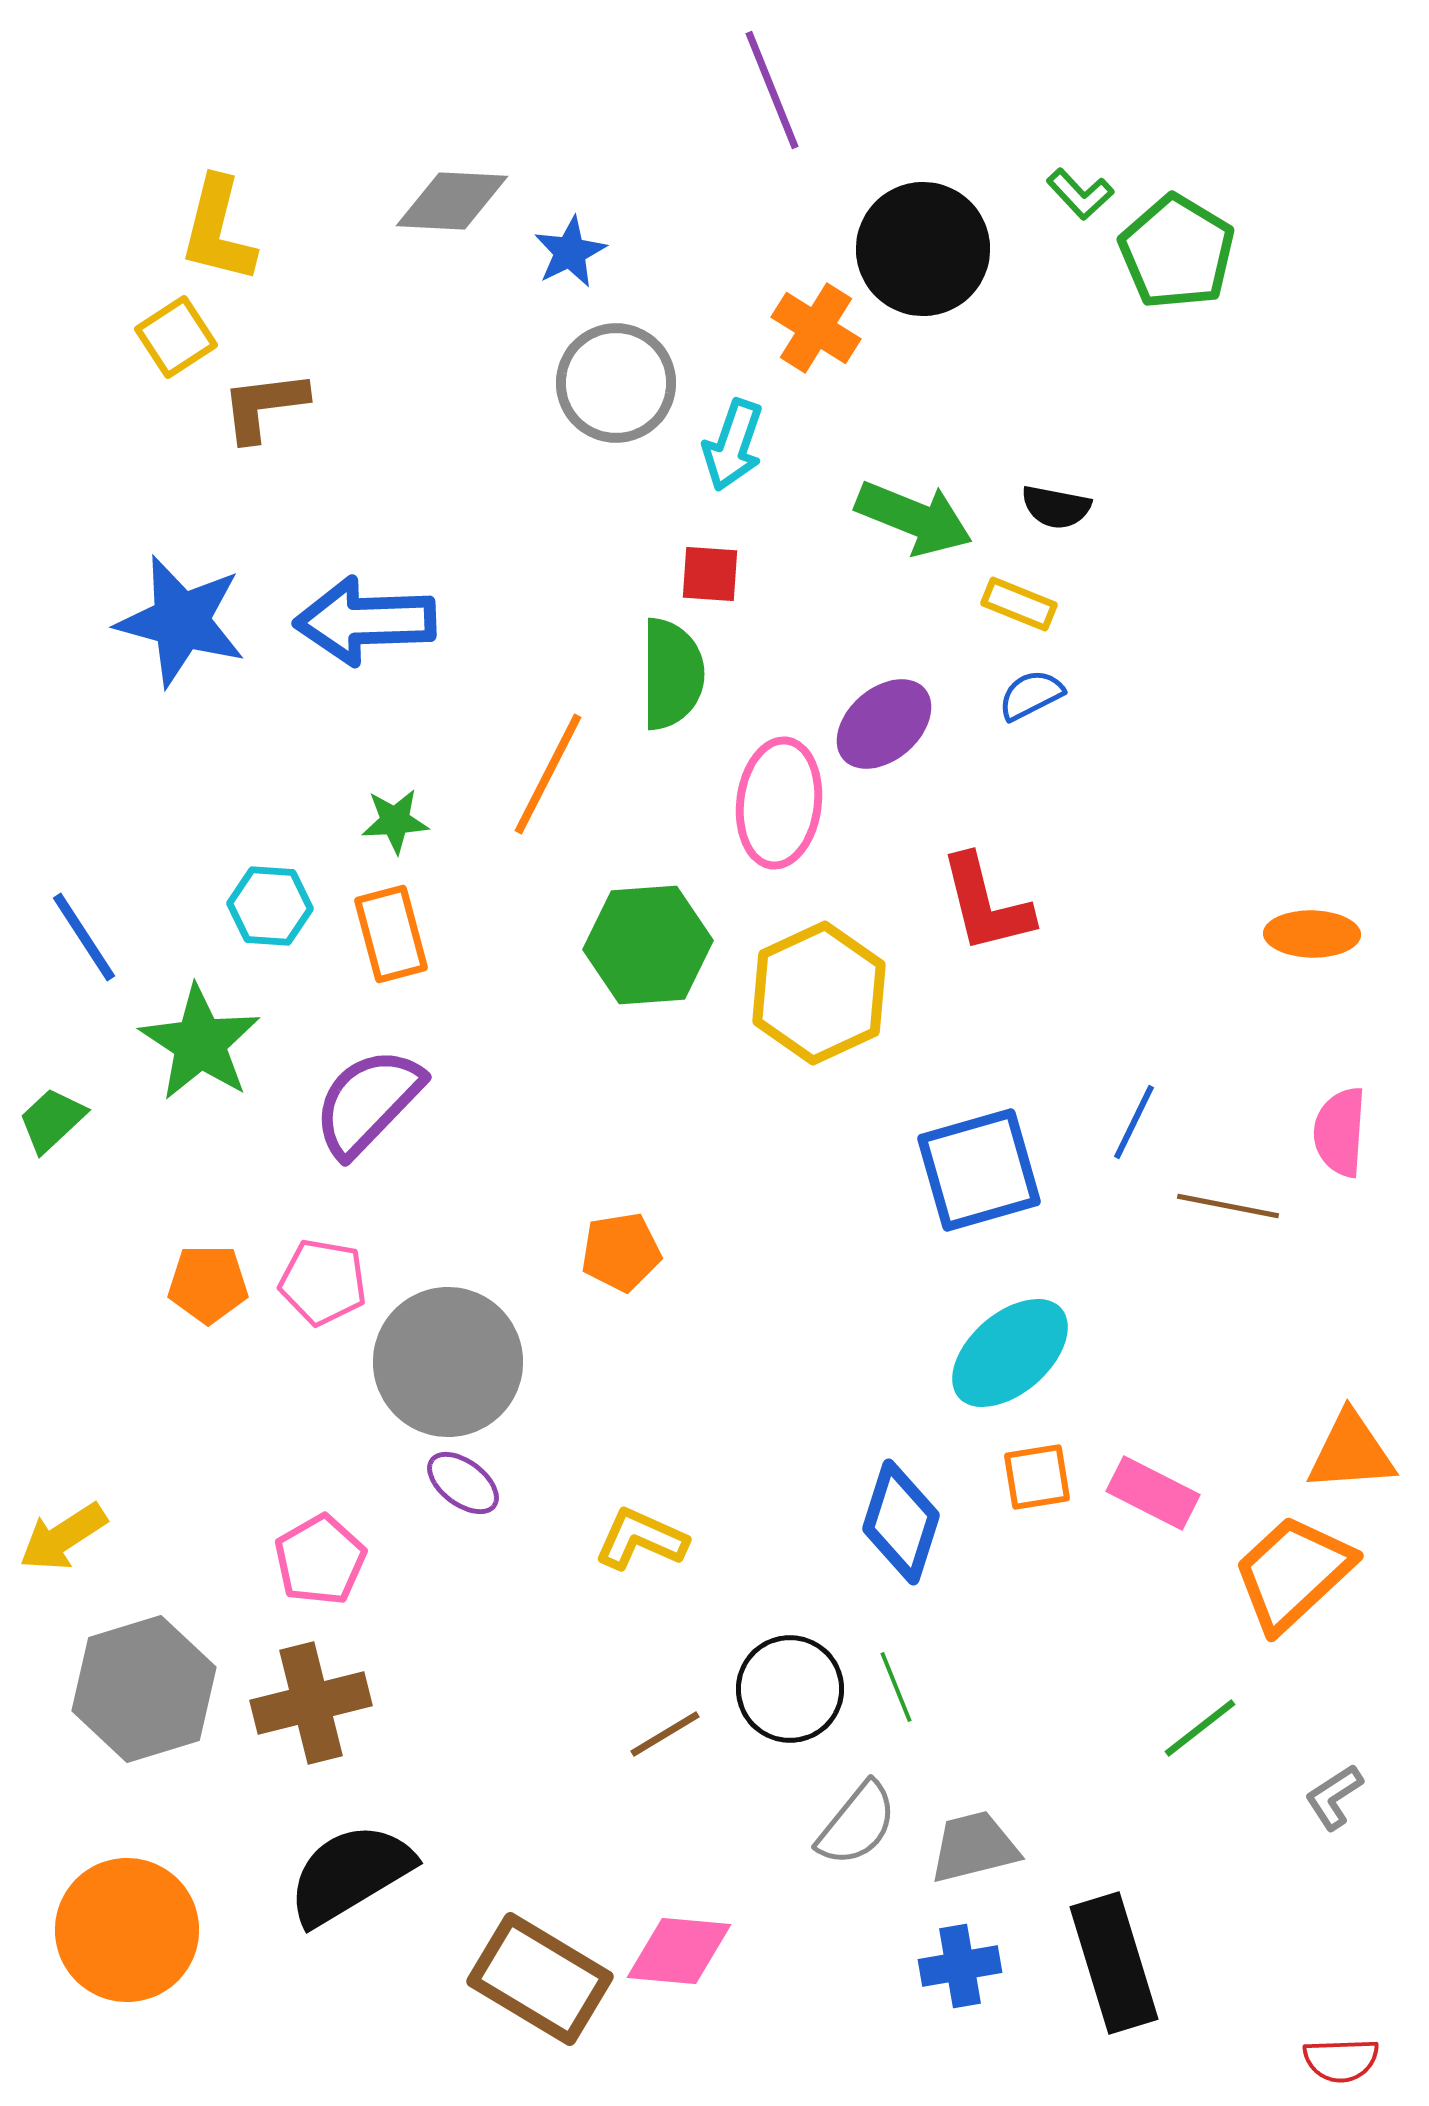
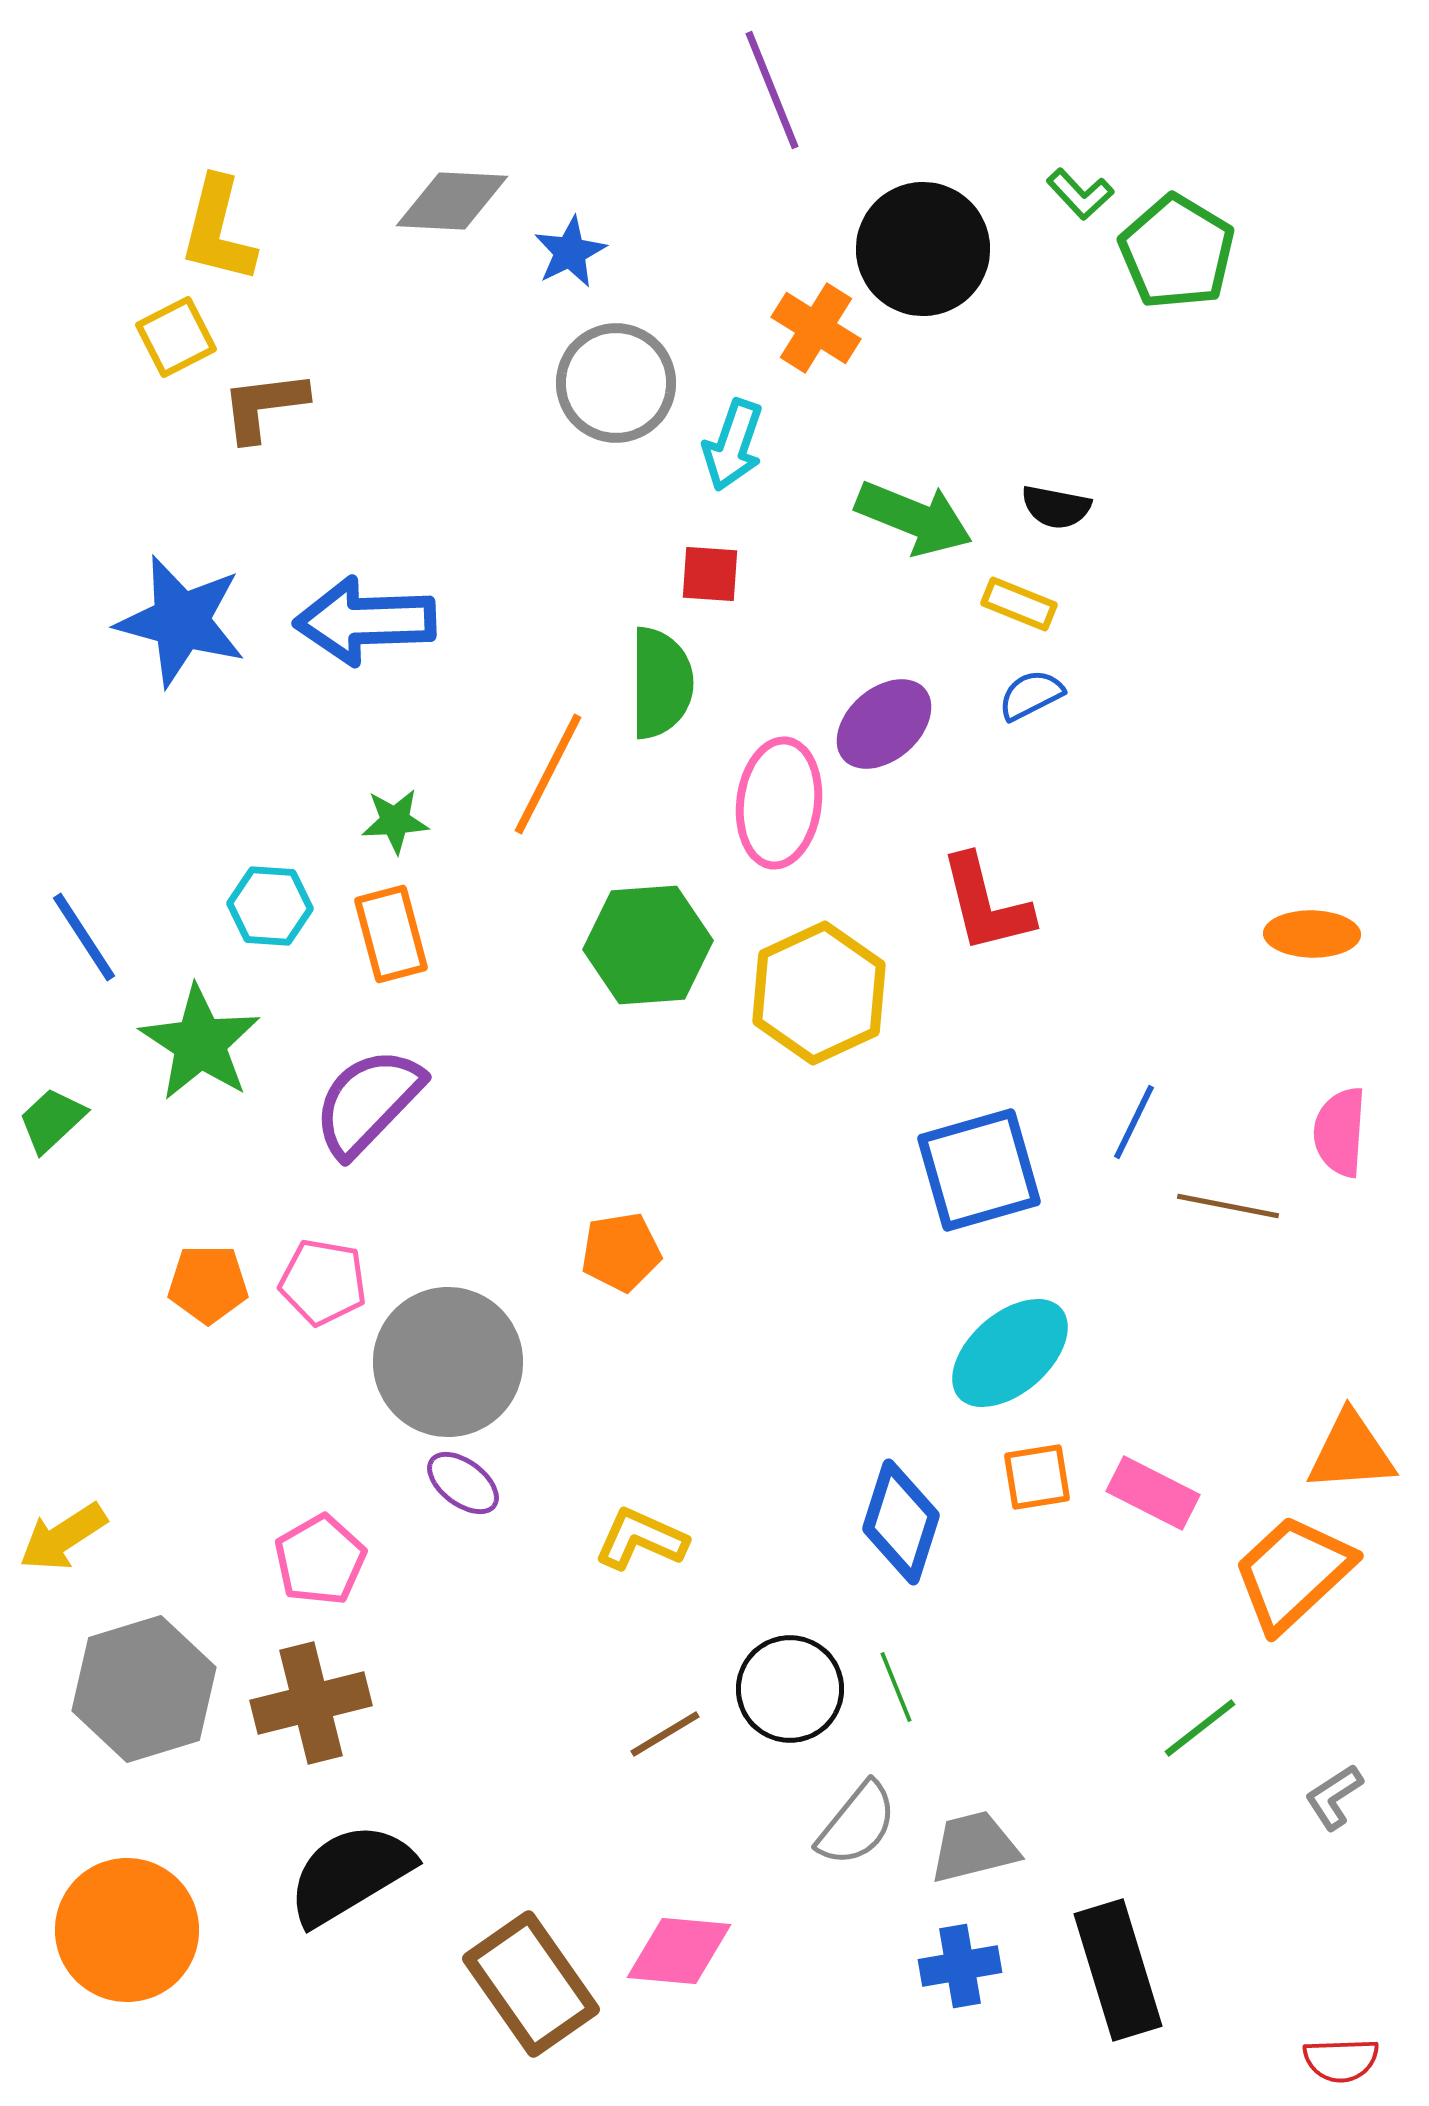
yellow square at (176, 337): rotated 6 degrees clockwise
green semicircle at (672, 674): moved 11 px left, 9 px down
black rectangle at (1114, 1963): moved 4 px right, 7 px down
brown rectangle at (540, 1979): moved 9 px left, 5 px down; rotated 24 degrees clockwise
